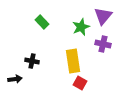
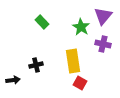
green star: rotated 18 degrees counterclockwise
black cross: moved 4 px right, 4 px down; rotated 24 degrees counterclockwise
black arrow: moved 2 px left, 1 px down
